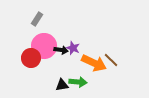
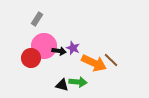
black arrow: moved 2 px left, 1 px down
black triangle: rotated 24 degrees clockwise
